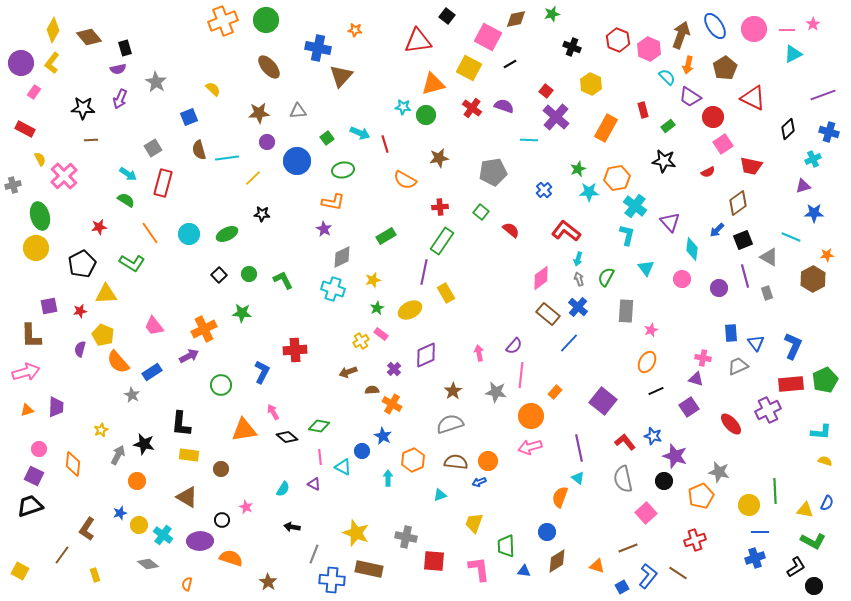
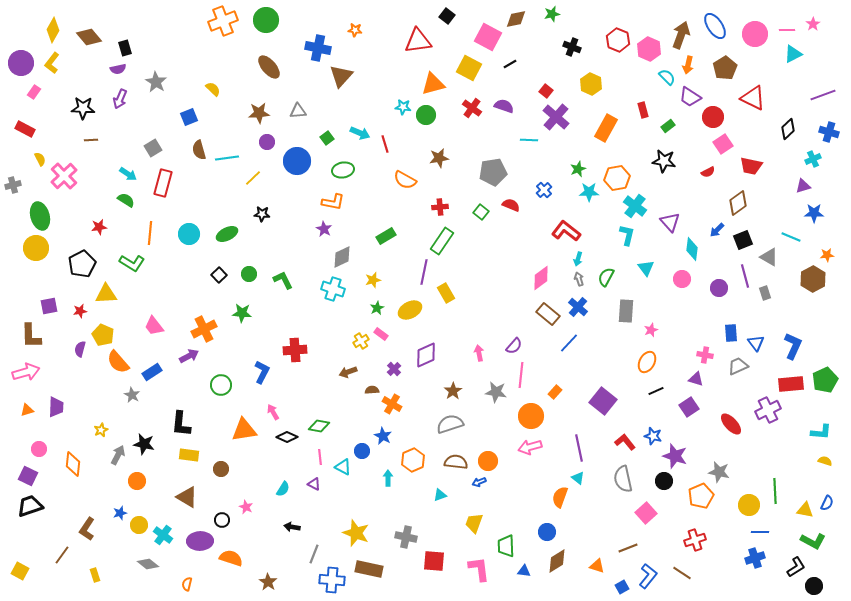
pink circle at (754, 29): moved 1 px right, 5 px down
red semicircle at (511, 230): moved 25 px up; rotated 18 degrees counterclockwise
orange line at (150, 233): rotated 40 degrees clockwise
gray rectangle at (767, 293): moved 2 px left
pink cross at (703, 358): moved 2 px right, 3 px up
black diamond at (287, 437): rotated 15 degrees counterclockwise
purple square at (34, 476): moved 6 px left
brown line at (678, 573): moved 4 px right
